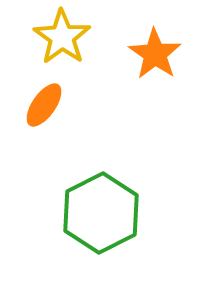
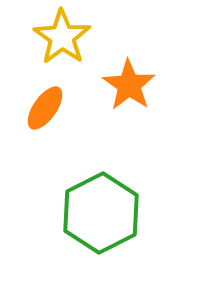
orange star: moved 26 px left, 31 px down
orange ellipse: moved 1 px right, 3 px down
